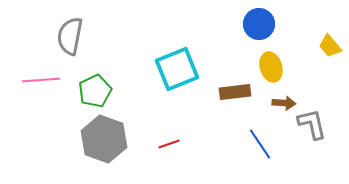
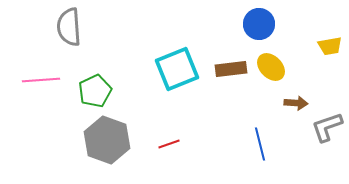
gray semicircle: moved 1 px left, 9 px up; rotated 15 degrees counterclockwise
yellow trapezoid: rotated 60 degrees counterclockwise
yellow ellipse: rotated 28 degrees counterclockwise
brown rectangle: moved 4 px left, 23 px up
brown arrow: moved 12 px right
gray L-shape: moved 15 px right, 3 px down; rotated 96 degrees counterclockwise
gray hexagon: moved 3 px right, 1 px down
blue line: rotated 20 degrees clockwise
